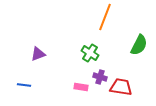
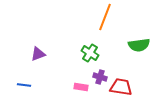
green semicircle: rotated 55 degrees clockwise
